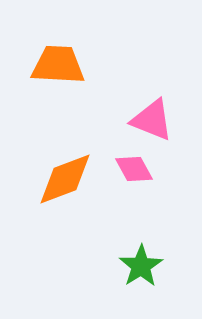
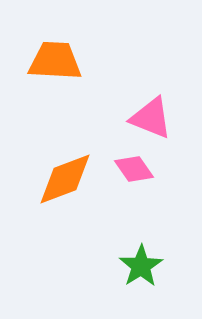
orange trapezoid: moved 3 px left, 4 px up
pink triangle: moved 1 px left, 2 px up
pink diamond: rotated 6 degrees counterclockwise
